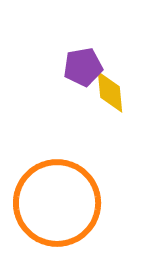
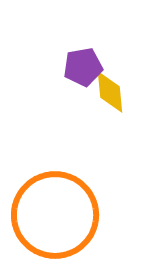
orange circle: moved 2 px left, 12 px down
